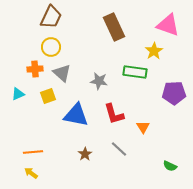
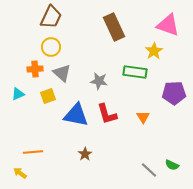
red L-shape: moved 7 px left
orange triangle: moved 10 px up
gray line: moved 30 px right, 21 px down
green semicircle: moved 2 px right, 1 px up
yellow arrow: moved 11 px left
